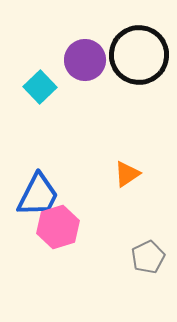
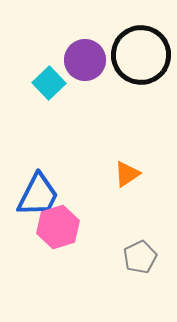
black circle: moved 2 px right
cyan square: moved 9 px right, 4 px up
gray pentagon: moved 8 px left
